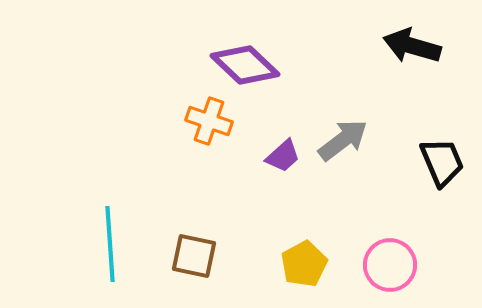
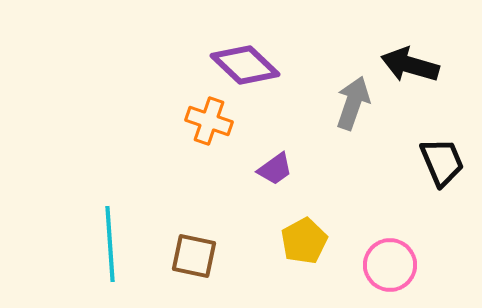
black arrow: moved 2 px left, 19 px down
gray arrow: moved 10 px right, 37 px up; rotated 34 degrees counterclockwise
purple trapezoid: moved 8 px left, 13 px down; rotated 6 degrees clockwise
yellow pentagon: moved 23 px up
